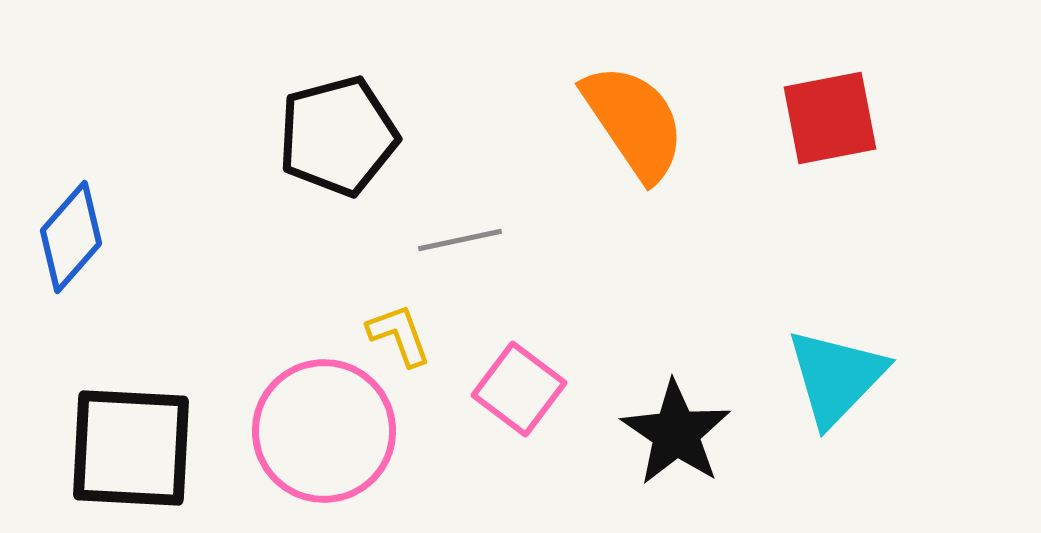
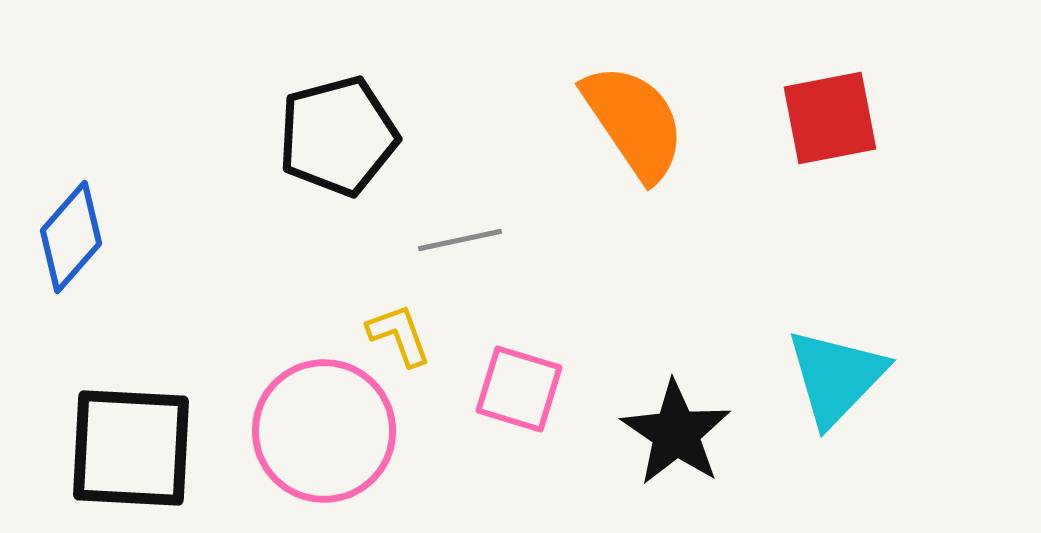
pink square: rotated 20 degrees counterclockwise
